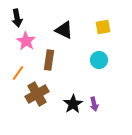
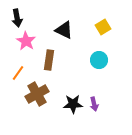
yellow square: rotated 21 degrees counterclockwise
black star: rotated 30 degrees clockwise
